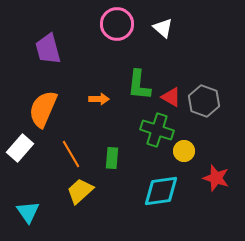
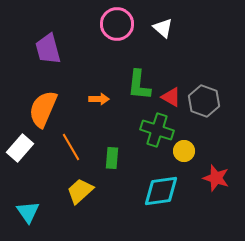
orange line: moved 7 px up
